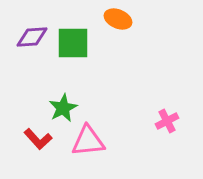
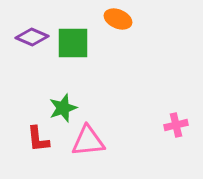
purple diamond: rotated 28 degrees clockwise
green star: rotated 8 degrees clockwise
pink cross: moved 9 px right, 4 px down; rotated 15 degrees clockwise
red L-shape: rotated 36 degrees clockwise
